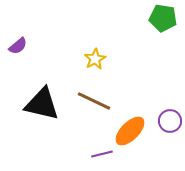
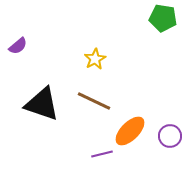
black triangle: rotated 6 degrees clockwise
purple circle: moved 15 px down
